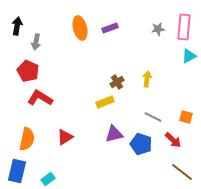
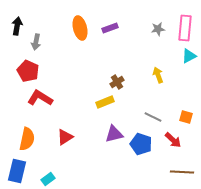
pink rectangle: moved 1 px right, 1 px down
yellow arrow: moved 11 px right, 4 px up; rotated 28 degrees counterclockwise
brown line: rotated 35 degrees counterclockwise
